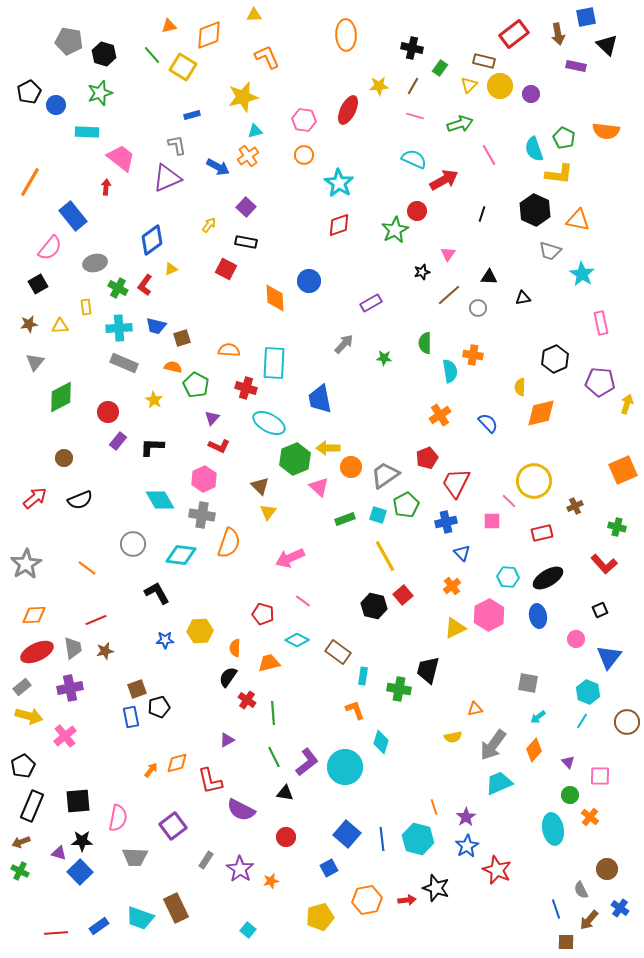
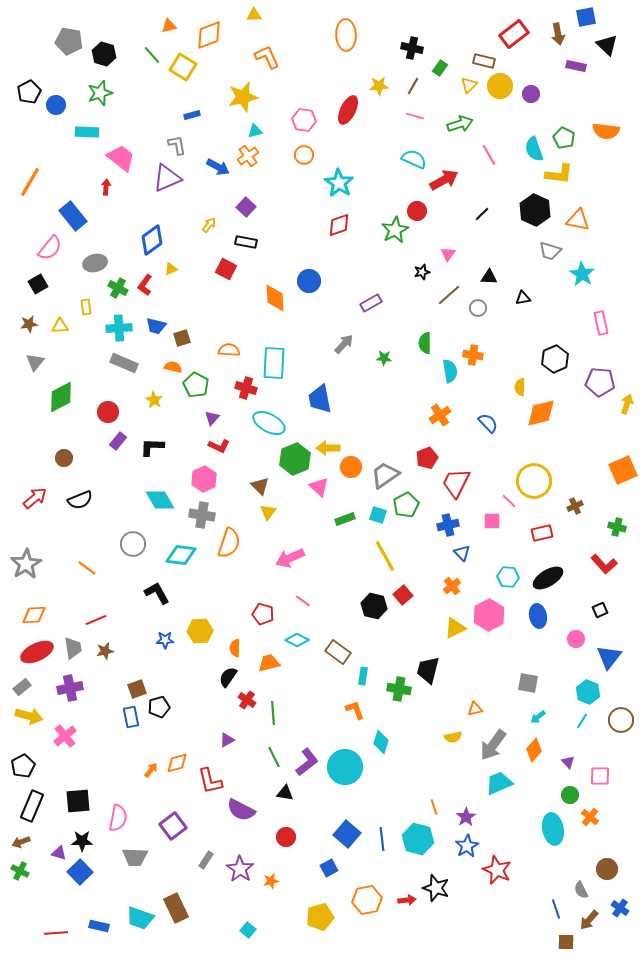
black line at (482, 214): rotated 28 degrees clockwise
blue cross at (446, 522): moved 2 px right, 3 px down
brown circle at (627, 722): moved 6 px left, 2 px up
blue rectangle at (99, 926): rotated 48 degrees clockwise
